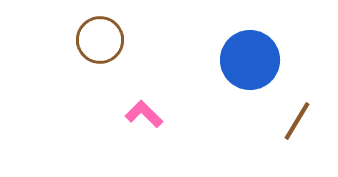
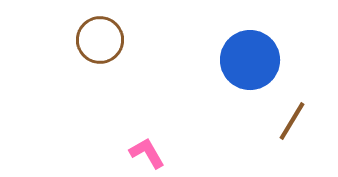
pink L-shape: moved 3 px right, 39 px down; rotated 15 degrees clockwise
brown line: moved 5 px left
